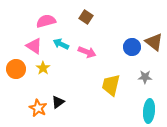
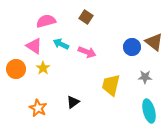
black triangle: moved 15 px right
cyan ellipse: rotated 20 degrees counterclockwise
